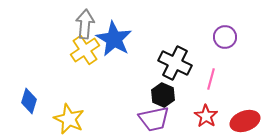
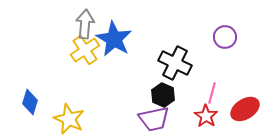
pink line: moved 1 px right, 14 px down
blue diamond: moved 1 px right, 1 px down
red ellipse: moved 12 px up; rotated 12 degrees counterclockwise
